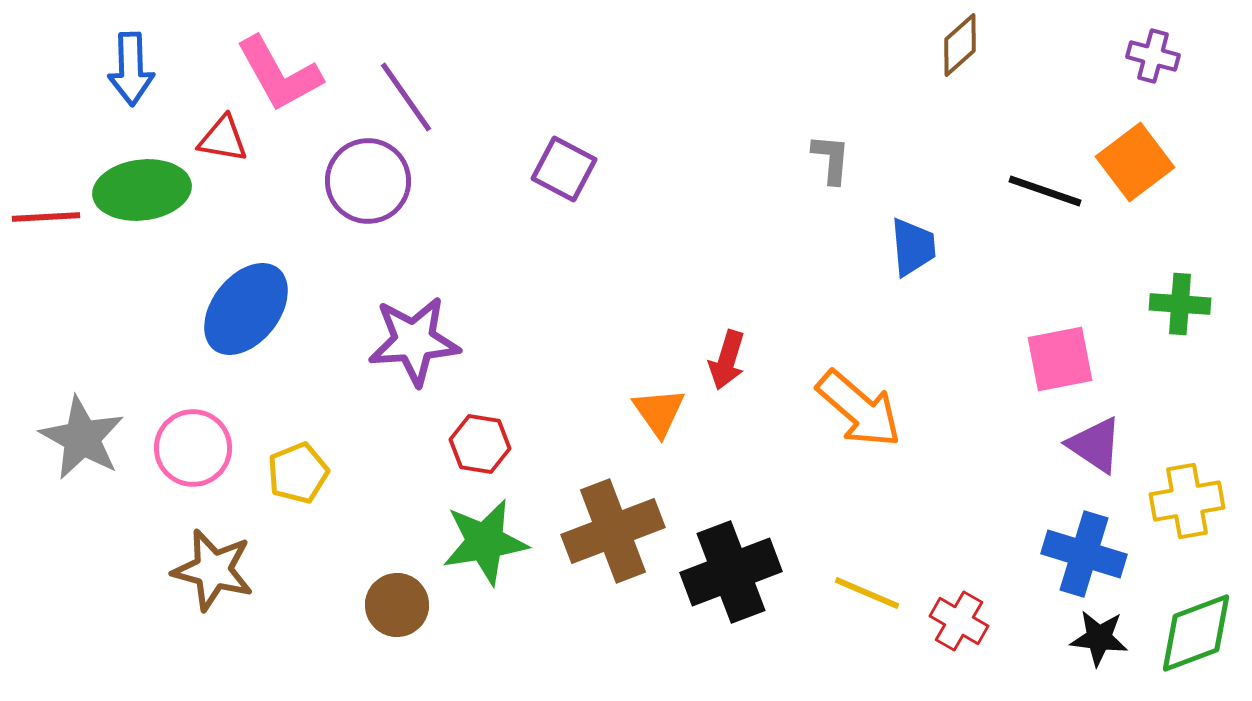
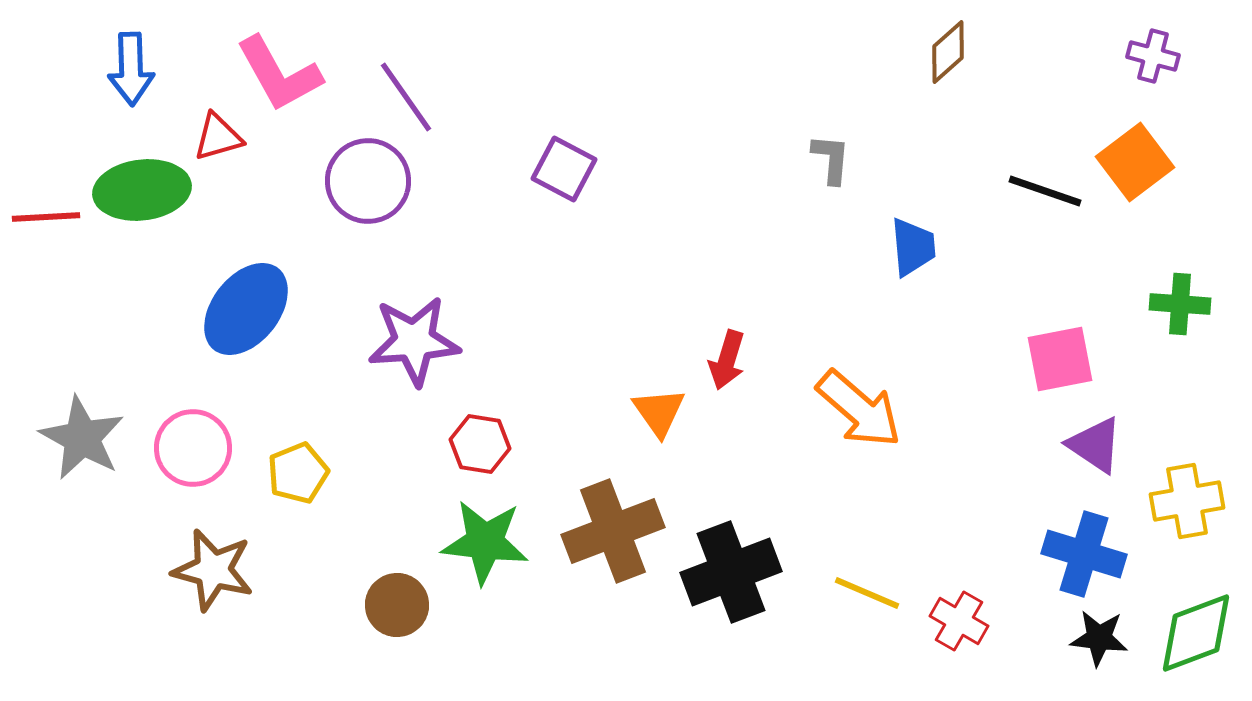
brown diamond: moved 12 px left, 7 px down
red triangle: moved 5 px left, 2 px up; rotated 26 degrees counterclockwise
green star: rotated 16 degrees clockwise
